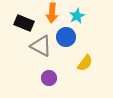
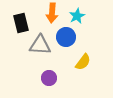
black rectangle: moved 3 px left; rotated 54 degrees clockwise
gray triangle: moved 1 px left, 1 px up; rotated 25 degrees counterclockwise
yellow semicircle: moved 2 px left, 1 px up
